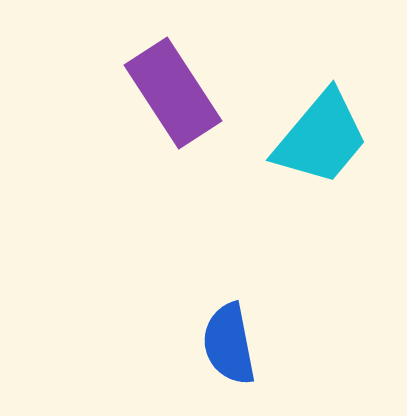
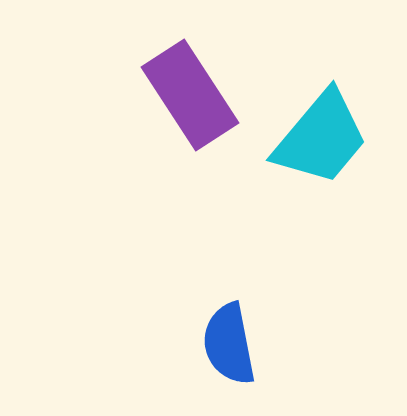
purple rectangle: moved 17 px right, 2 px down
